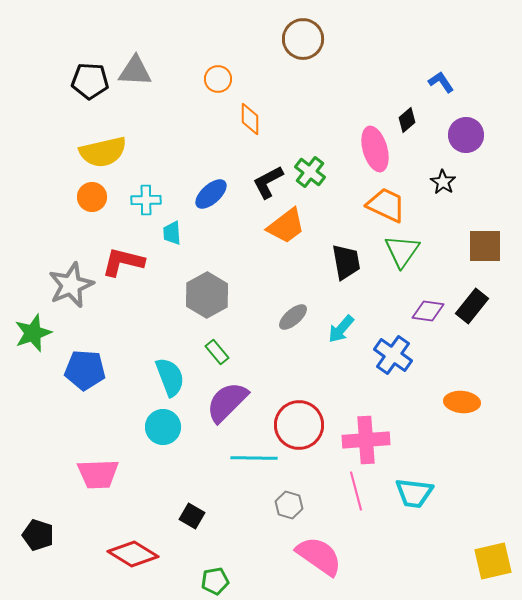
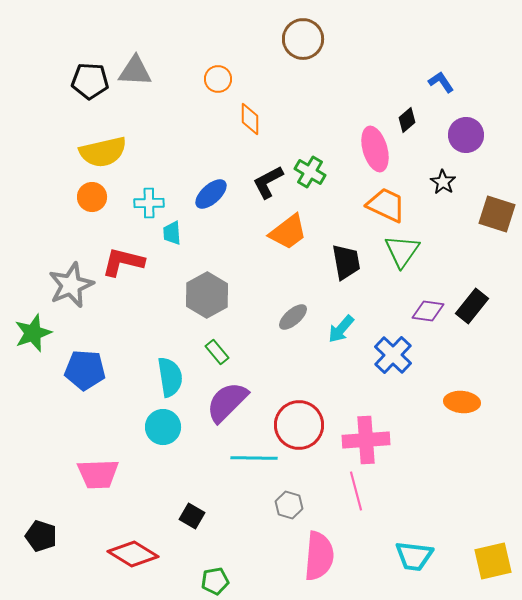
green cross at (310, 172): rotated 8 degrees counterclockwise
cyan cross at (146, 200): moved 3 px right, 3 px down
orange trapezoid at (286, 226): moved 2 px right, 6 px down
brown square at (485, 246): moved 12 px right, 32 px up; rotated 18 degrees clockwise
blue cross at (393, 355): rotated 9 degrees clockwise
cyan semicircle at (170, 377): rotated 12 degrees clockwise
cyan trapezoid at (414, 493): moved 63 px down
black pentagon at (38, 535): moved 3 px right, 1 px down
pink semicircle at (319, 556): rotated 60 degrees clockwise
